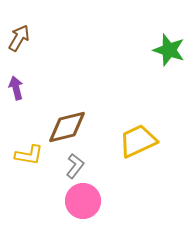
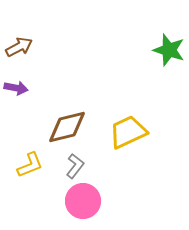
brown arrow: moved 9 px down; rotated 32 degrees clockwise
purple arrow: rotated 115 degrees clockwise
yellow trapezoid: moved 10 px left, 9 px up
yellow L-shape: moved 1 px right, 10 px down; rotated 32 degrees counterclockwise
